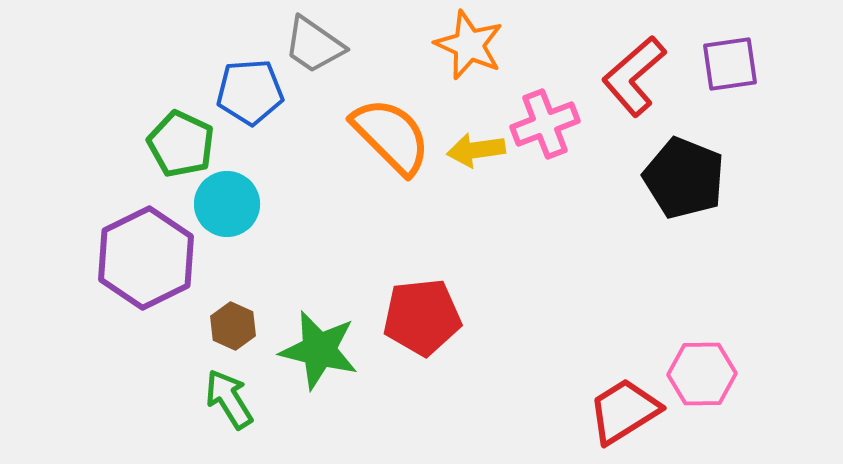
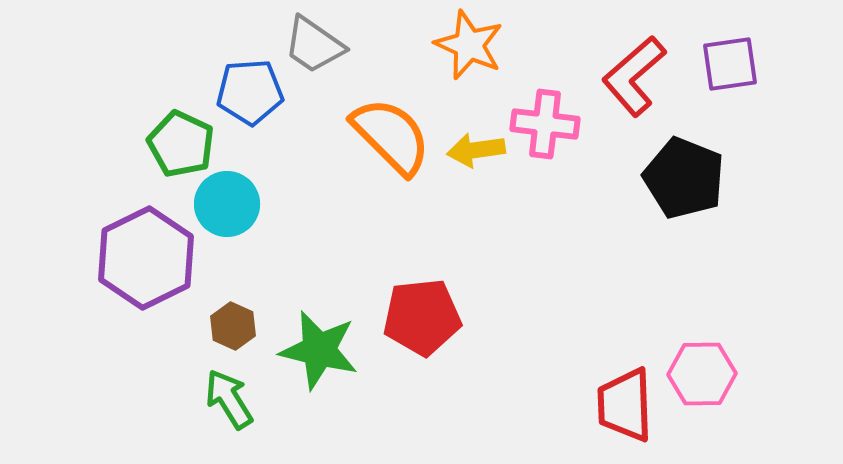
pink cross: rotated 28 degrees clockwise
red trapezoid: moved 1 px right, 6 px up; rotated 60 degrees counterclockwise
